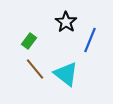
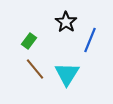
cyan triangle: moved 1 px right; rotated 24 degrees clockwise
